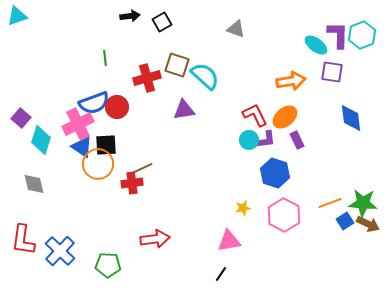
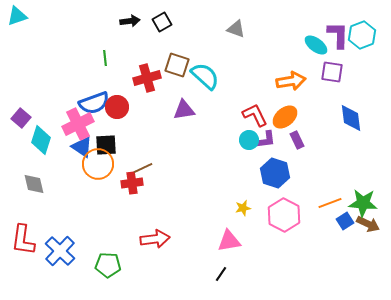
black arrow at (130, 16): moved 5 px down
